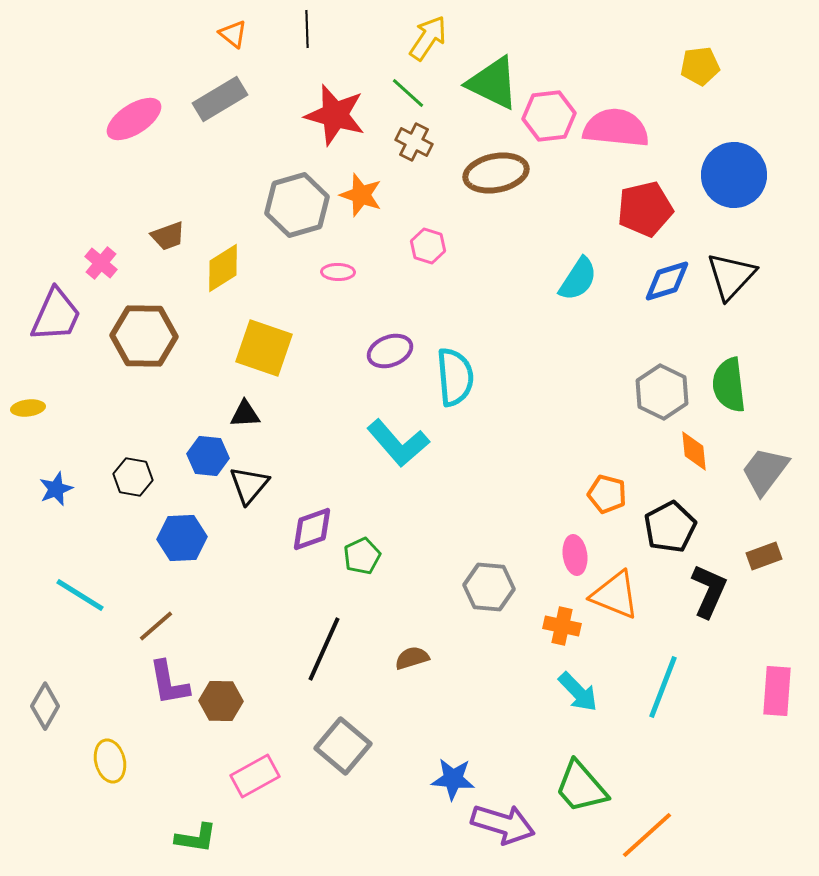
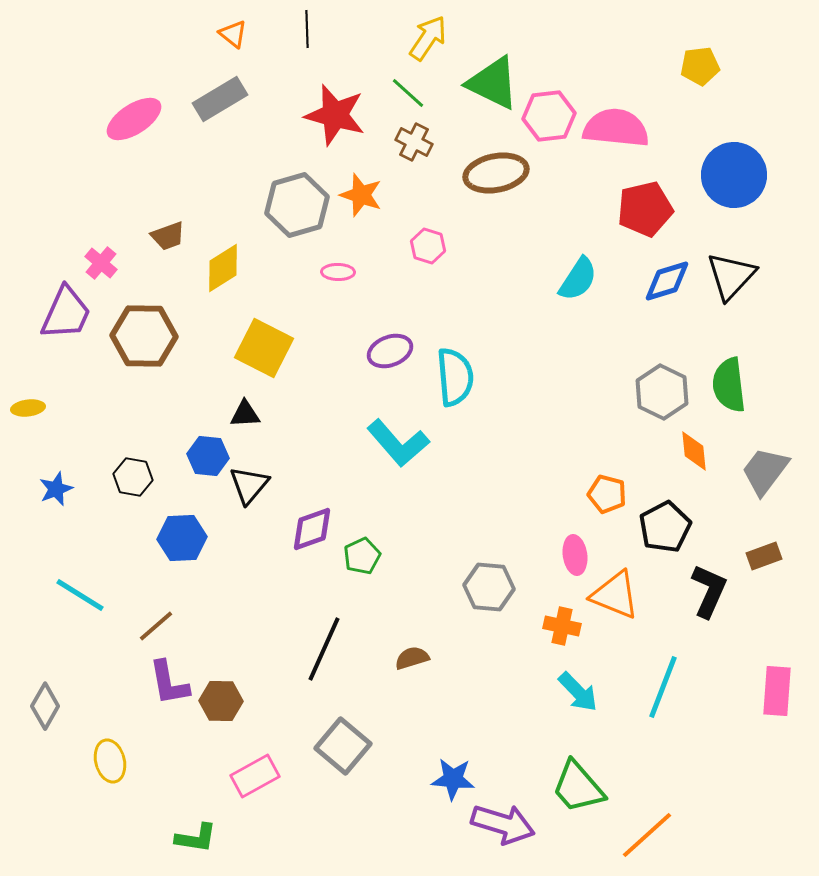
purple trapezoid at (56, 315): moved 10 px right, 2 px up
yellow square at (264, 348): rotated 8 degrees clockwise
black pentagon at (670, 527): moved 5 px left
green trapezoid at (581, 787): moved 3 px left
